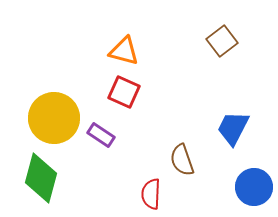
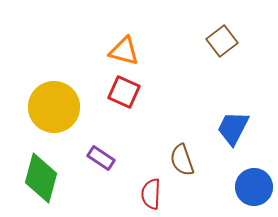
yellow circle: moved 11 px up
purple rectangle: moved 23 px down
